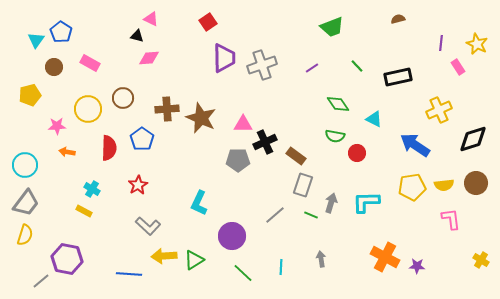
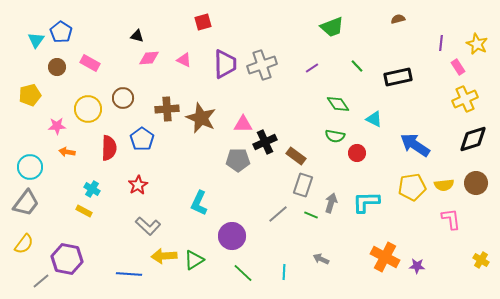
pink triangle at (151, 19): moved 33 px right, 41 px down
red square at (208, 22): moved 5 px left; rotated 18 degrees clockwise
purple trapezoid at (224, 58): moved 1 px right, 6 px down
brown circle at (54, 67): moved 3 px right
yellow cross at (439, 110): moved 26 px right, 11 px up
cyan circle at (25, 165): moved 5 px right, 2 px down
gray line at (275, 215): moved 3 px right, 1 px up
yellow semicircle at (25, 235): moved 1 px left, 9 px down; rotated 20 degrees clockwise
gray arrow at (321, 259): rotated 56 degrees counterclockwise
cyan line at (281, 267): moved 3 px right, 5 px down
